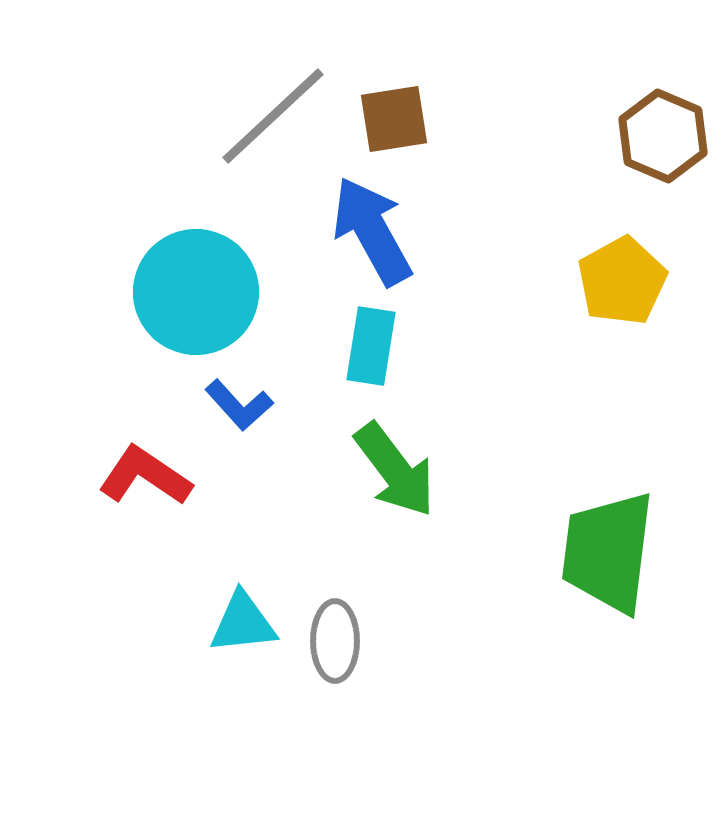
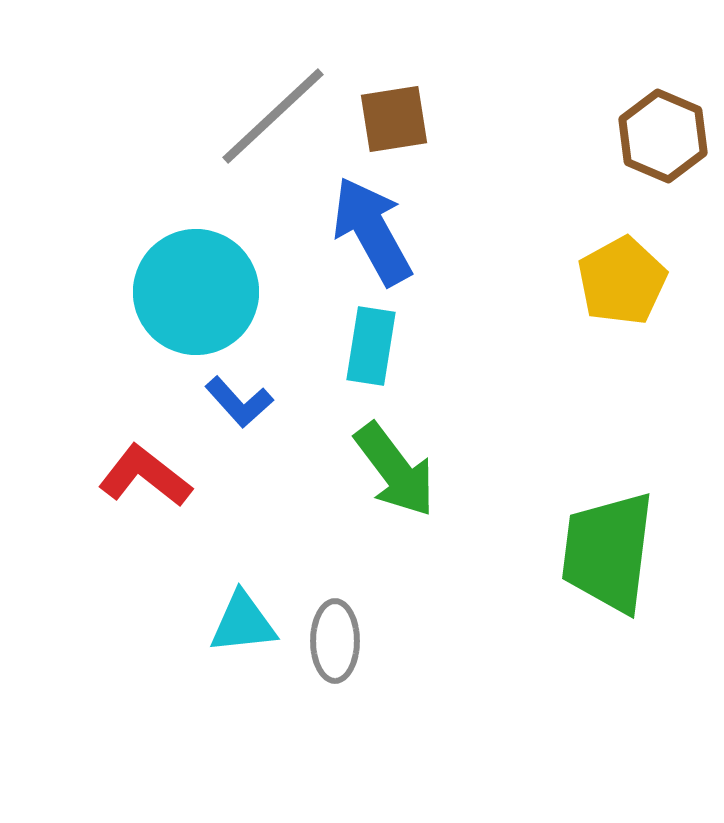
blue L-shape: moved 3 px up
red L-shape: rotated 4 degrees clockwise
